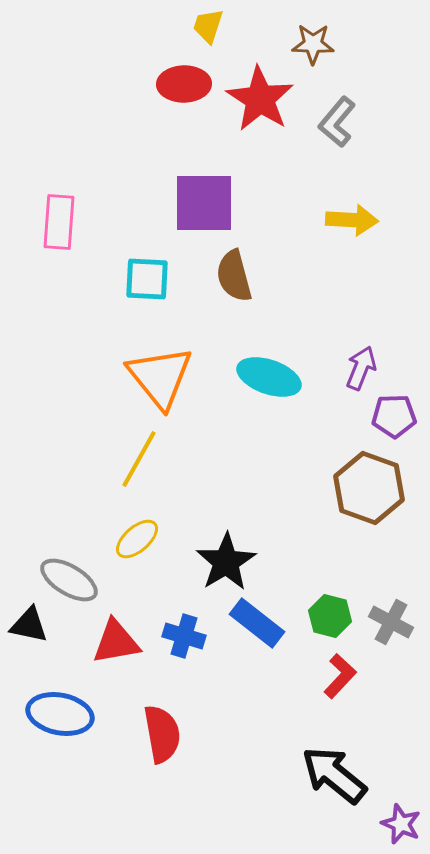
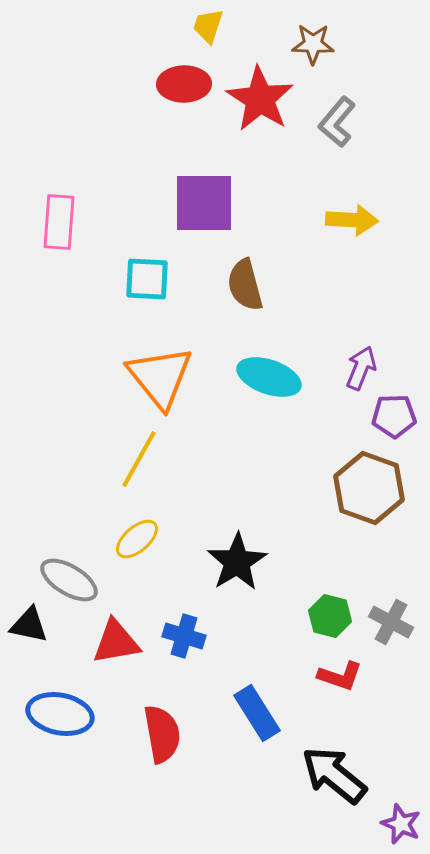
brown semicircle: moved 11 px right, 9 px down
black star: moved 11 px right
blue rectangle: moved 90 px down; rotated 20 degrees clockwise
red L-shape: rotated 66 degrees clockwise
